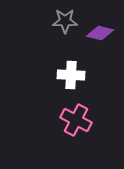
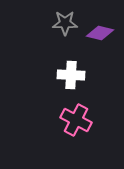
gray star: moved 2 px down
